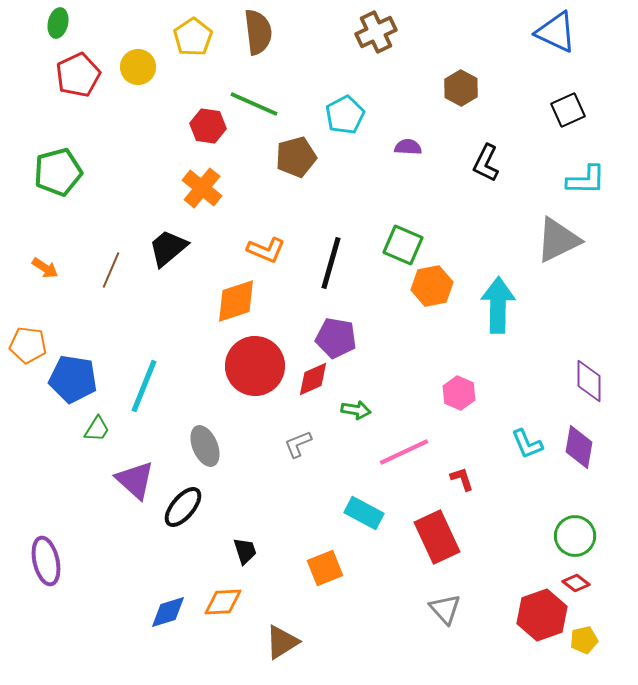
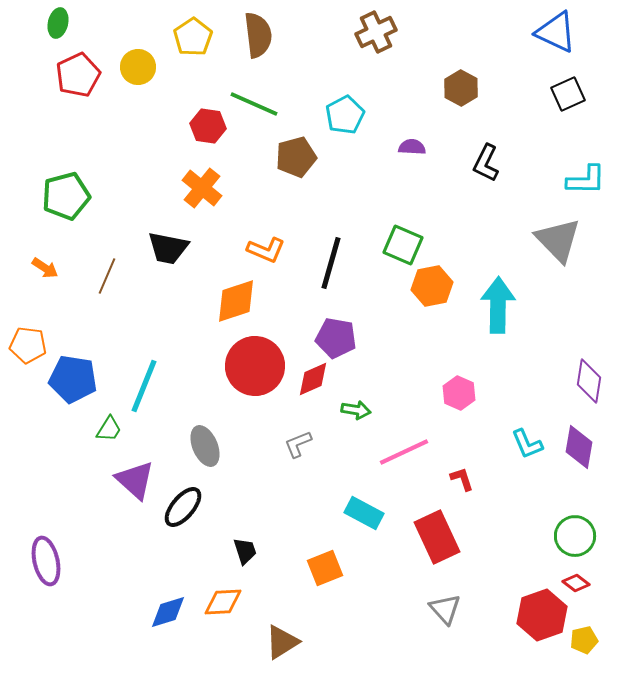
brown semicircle at (258, 32): moved 3 px down
black square at (568, 110): moved 16 px up
purple semicircle at (408, 147): moved 4 px right
green pentagon at (58, 172): moved 8 px right, 24 px down
gray triangle at (558, 240): rotated 48 degrees counterclockwise
black trapezoid at (168, 248): rotated 129 degrees counterclockwise
brown line at (111, 270): moved 4 px left, 6 px down
purple diamond at (589, 381): rotated 9 degrees clockwise
green trapezoid at (97, 429): moved 12 px right
